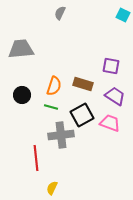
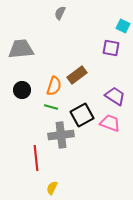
cyan square: moved 11 px down
purple square: moved 18 px up
brown rectangle: moved 6 px left, 9 px up; rotated 54 degrees counterclockwise
black circle: moved 5 px up
